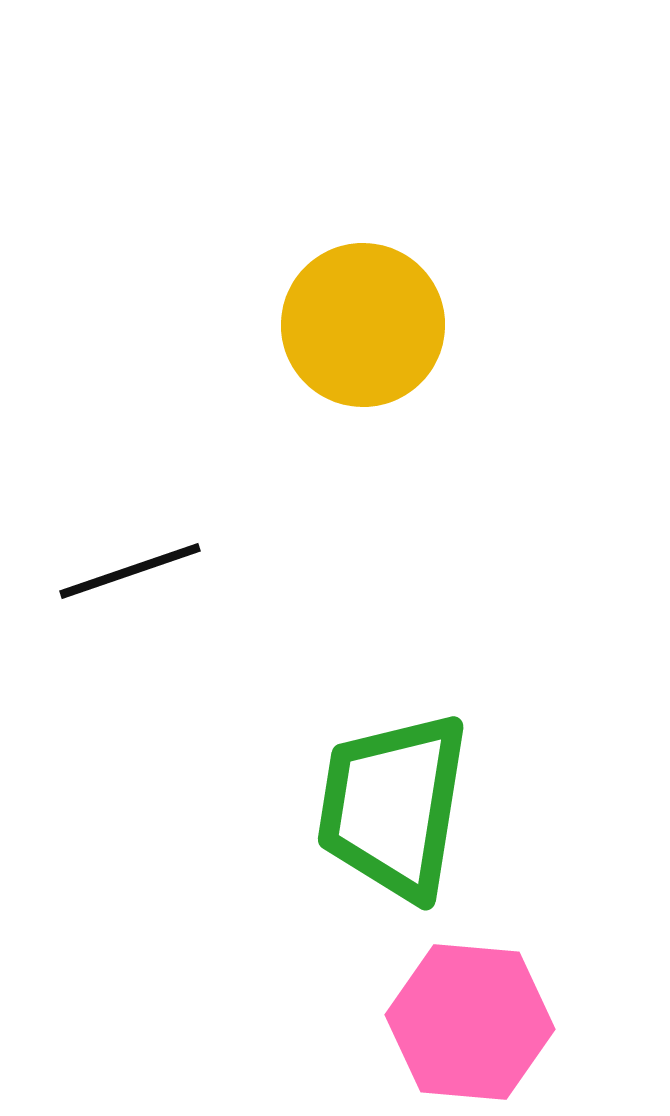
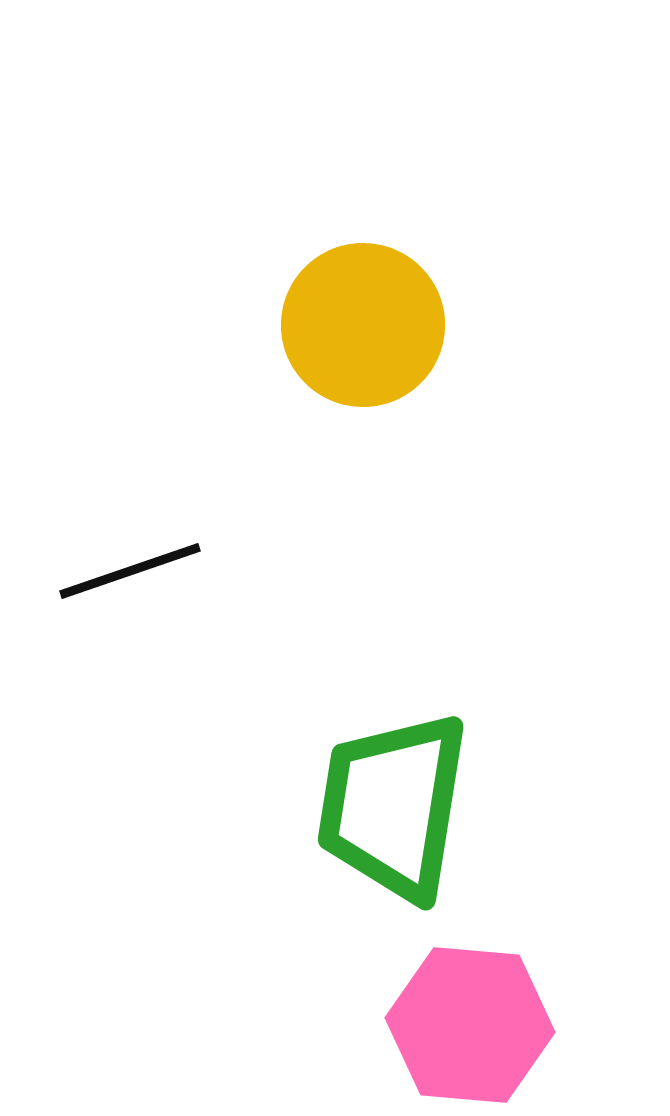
pink hexagon: moved 3 px down
